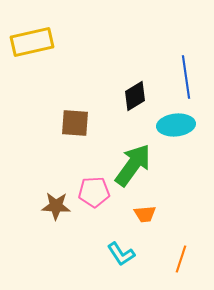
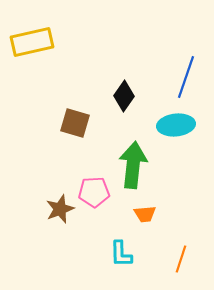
blue line: rotated 27 degrees clockwise
black diamond: moved 11 px left; rotated 24 degrees counterclockwise
brown square: rotated 12 degrees clockwise
green arrow: rotated 30 degrees counterclockwise
brown star: moved 4 px right, 3 px down; rotated 24 degrees counterclockwise
cyan L-shape: rotated 32 degrees clockwise
